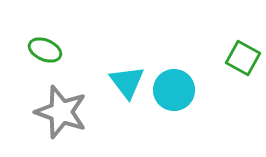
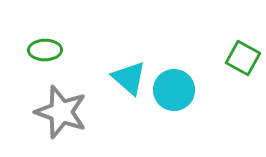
green ellipse: rotated 24 degrees counterclockwise
cyan triangle: moved 2 px right, 4 px up; rotated 12 degrees counterclockwise
